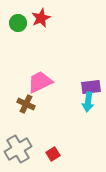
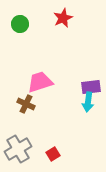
red star: moved 22 px right
green circle: moved 2 px right, 1 px down
pink trapezoid: rotated 8 degrees clockwise
